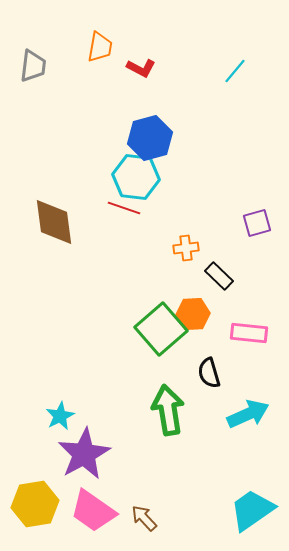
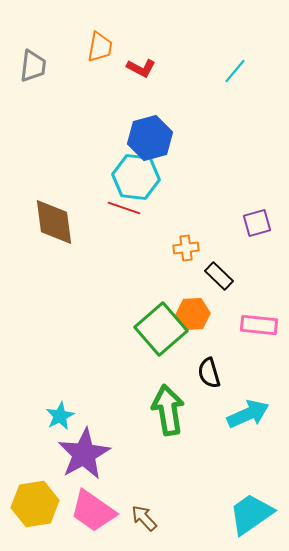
pink rectangle: moved 10 px right, 8 px up
cyan trapezoid: moved 1 px left, 4 px down
